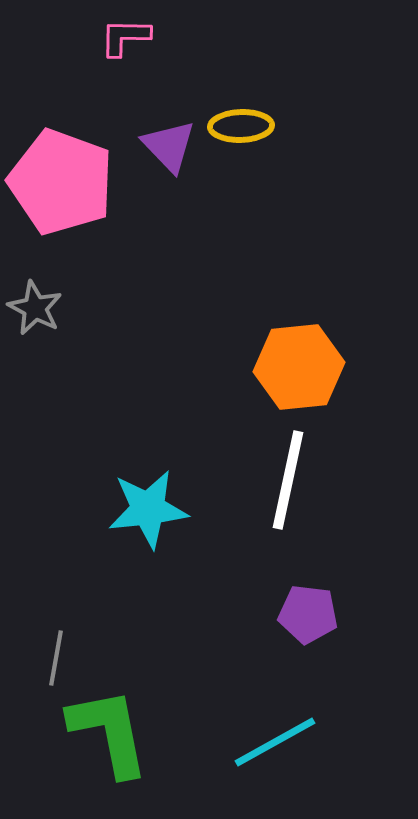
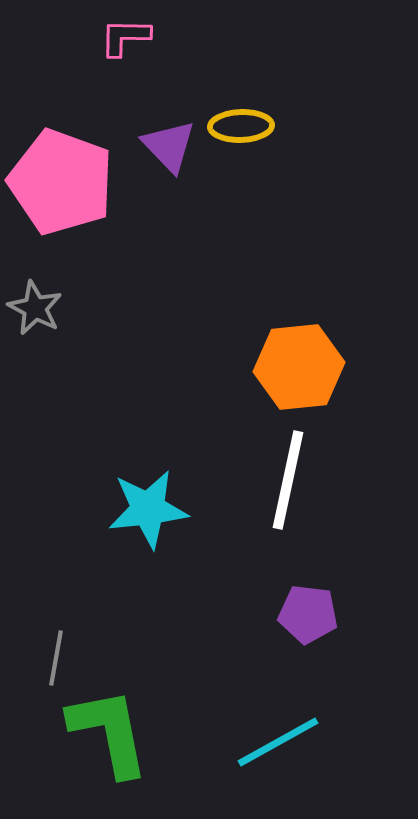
cyan line: moved 3 px right
